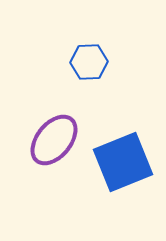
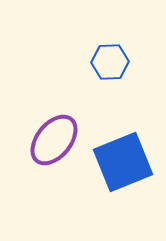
blue hexagon: moved 21 px right
